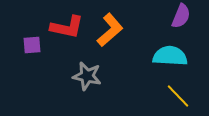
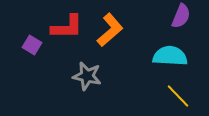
red L-shape: rotated 12 degrees counterclockwise
purple square: rotated 36 degrees clockwise
